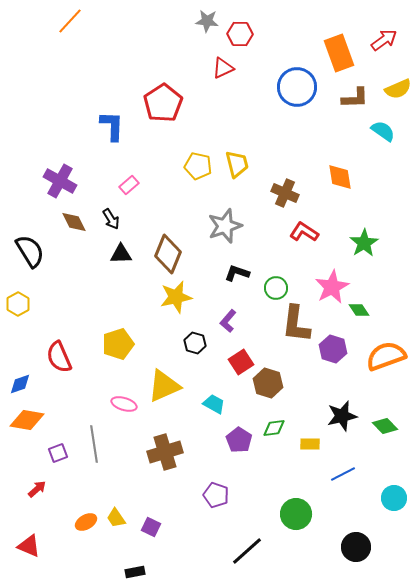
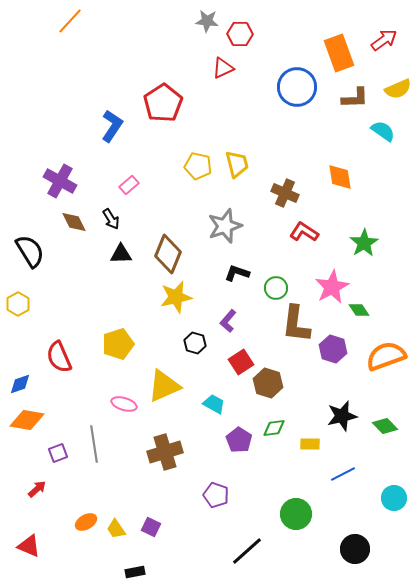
blue L-shape at (112, 126): rotated 32 degrees clockwise
yellow trapezoid at (116, 518): moved 11 px down
black circle at (356, 547): moved 1 px left, 2 px down
